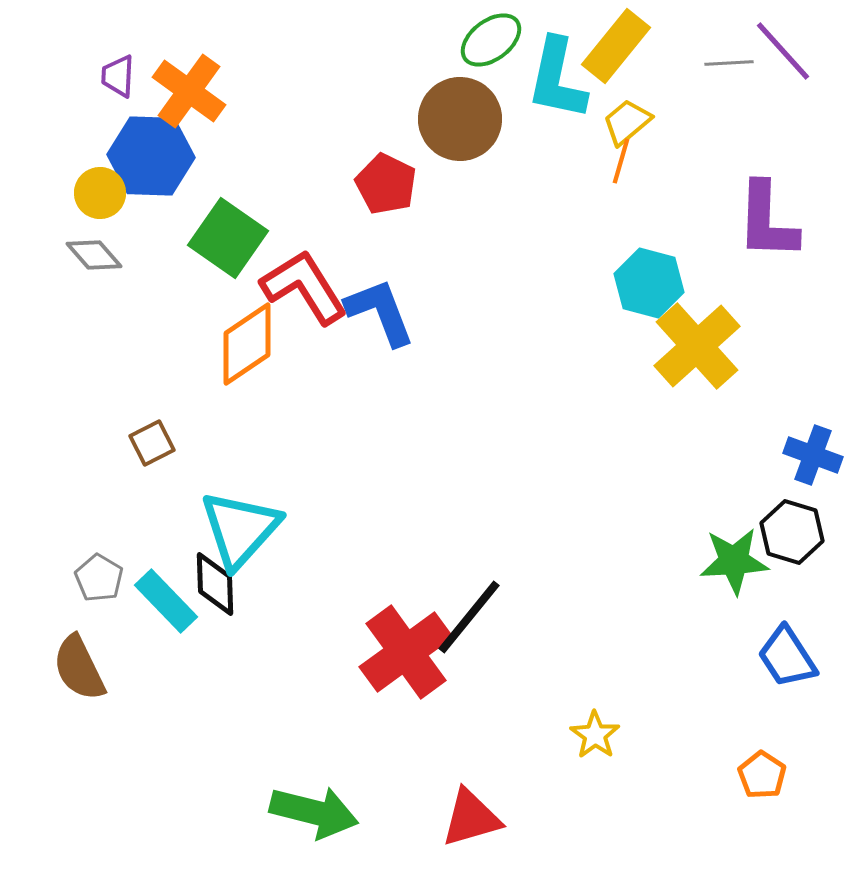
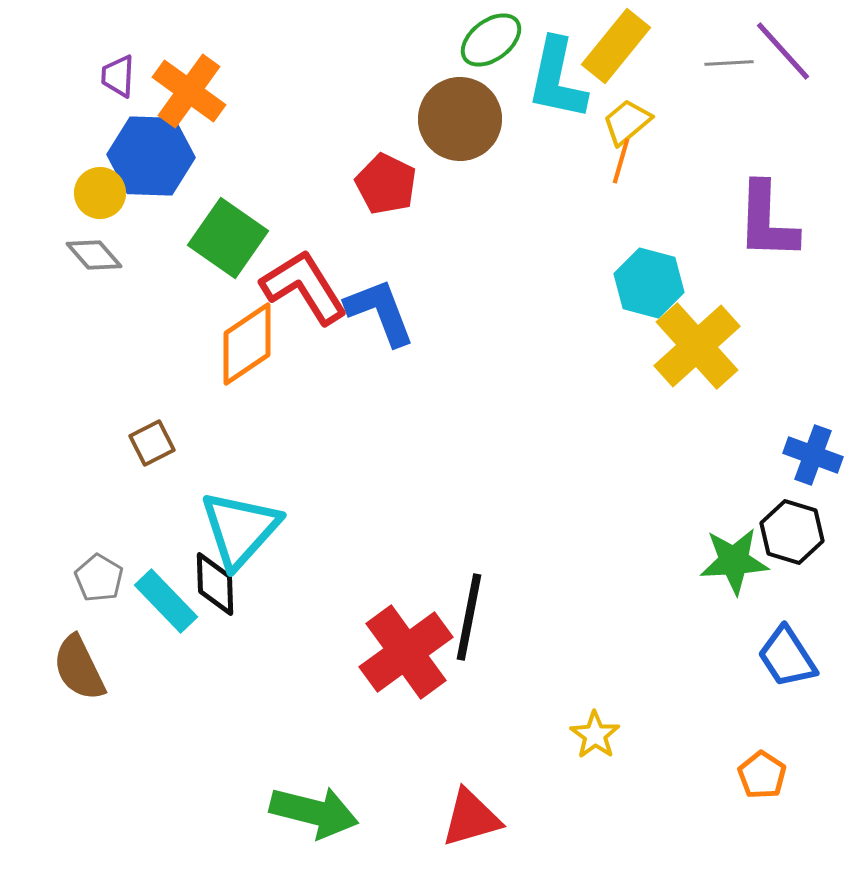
black line: rotated 28 degrees counterclockwise
